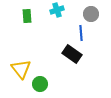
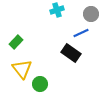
green rectangle: moved 11 px left, 26 px down; rotated 48 degrees clockwise
blue line: rotated 70 degrees clockwise
black rectangle: moved 1 px left, 1 px up
yellow triangle: moved 1 px right
